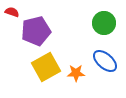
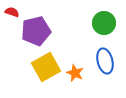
blue ellipse: rotated 35 degrees clockwise
orange star: moved 1 px left; rotated 24 degrees clockwise
